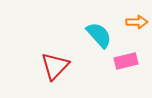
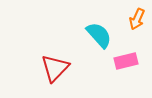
orange arrow: moved 3 px up; rotated 115 degrees clockwise
red triangle: moved 2 px down
